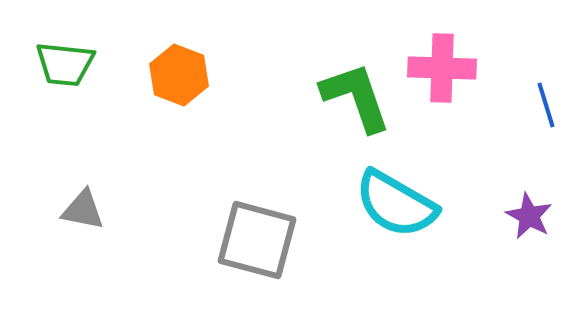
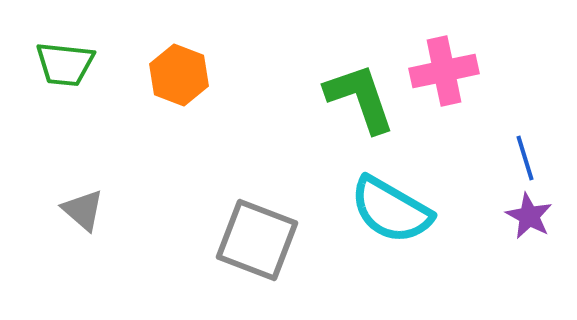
pink cross: moved 2 px right, 3 px down; rotated 14 degrees counterclockwise
green L-shape: moved 4 px right, 1 px down
blue line: moved 21 px left, 53 px down
cyan semicircle: moved 5 px left, 6 px down
gray triangle: rotated 30 degrees clockwise
gray square: rotated 6 degrees clockwise
